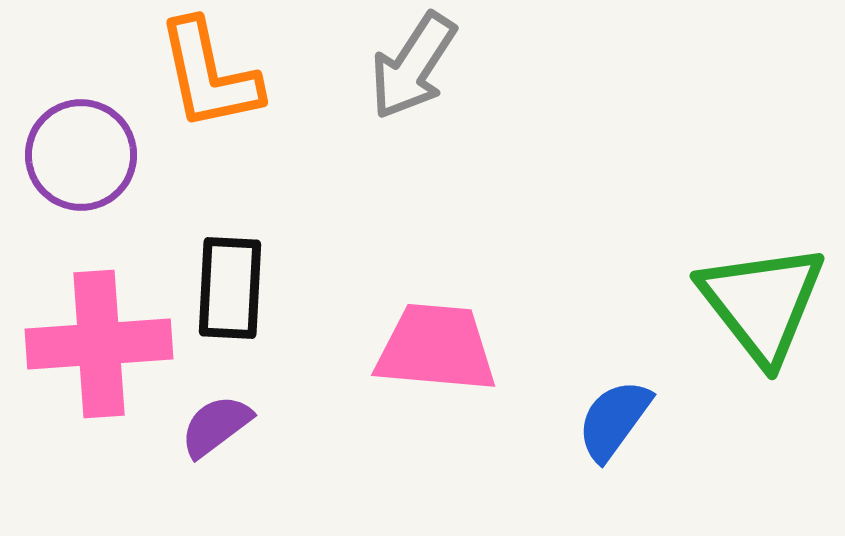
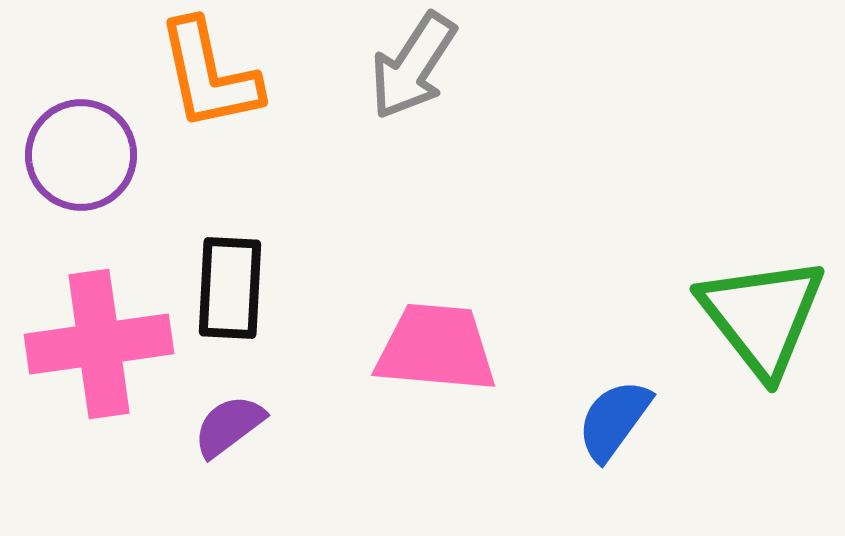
green triangle: moved 13 px down
pink cross: rotated 4 degrees counterclockwise
purple semicircle: moved 13 px right
